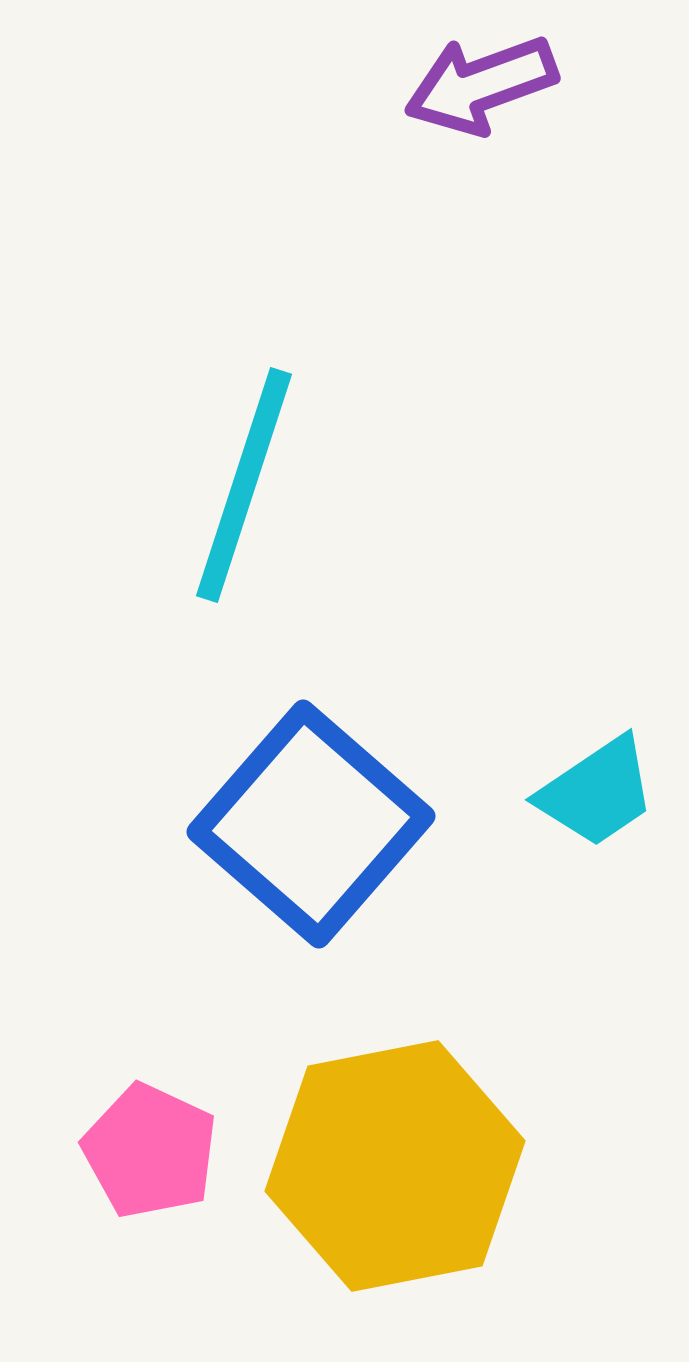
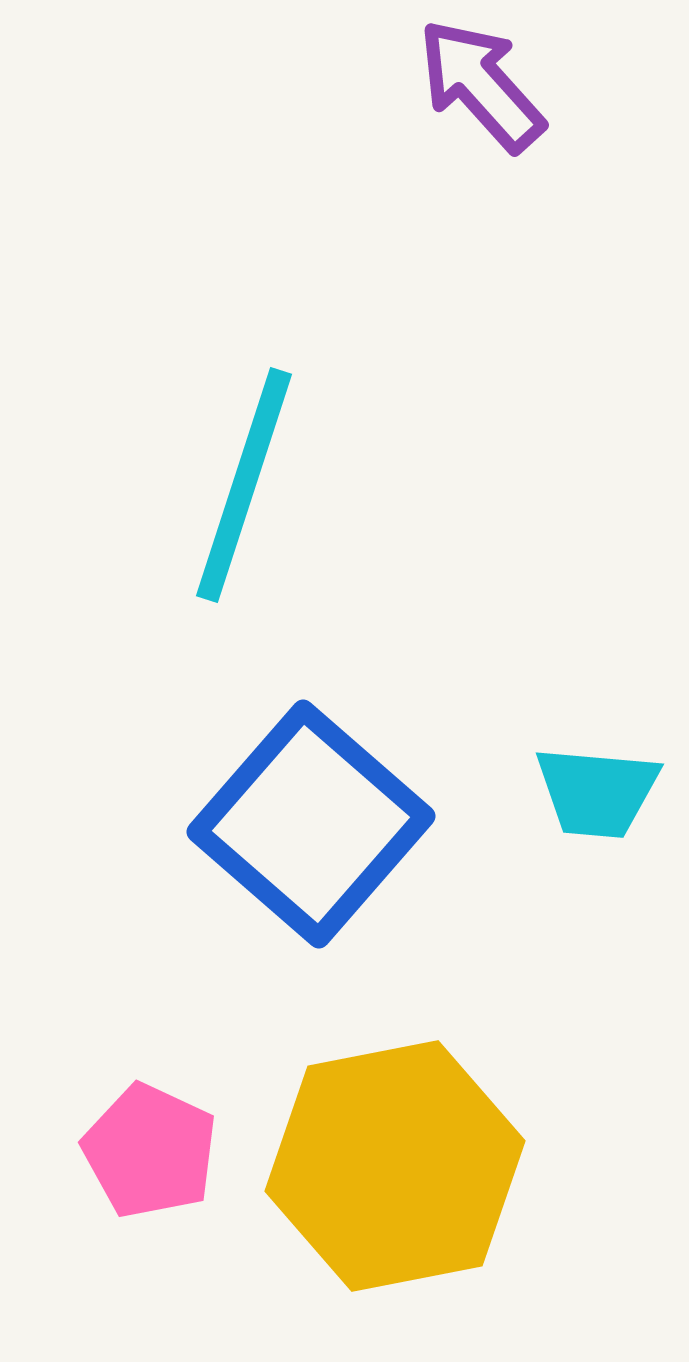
purple arrow: rotated 68 degrees clockwise
cyan trapezoid: rotated 39 degrees clockwise
